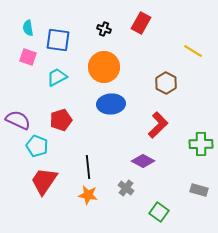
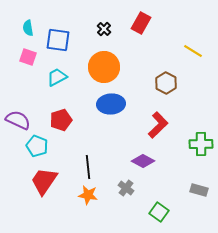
black cross: rotated 24 degrees clockwise
